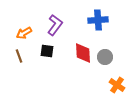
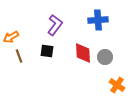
orange arrow: moved 13 px left, 4 px down
